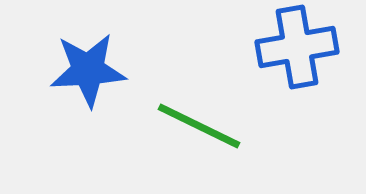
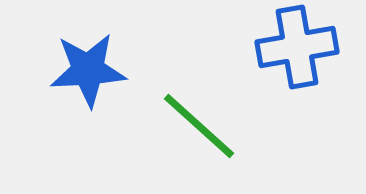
green line: rotated 16 degrees clockwise
